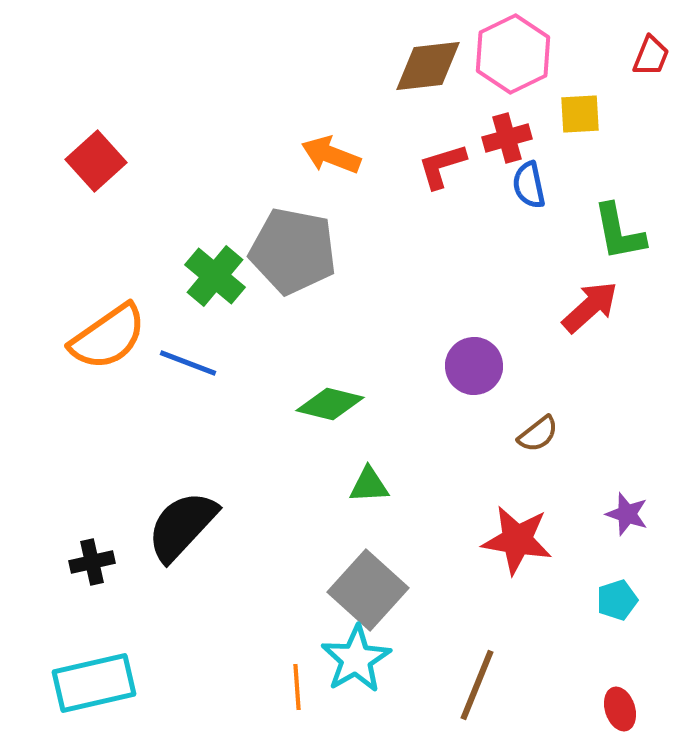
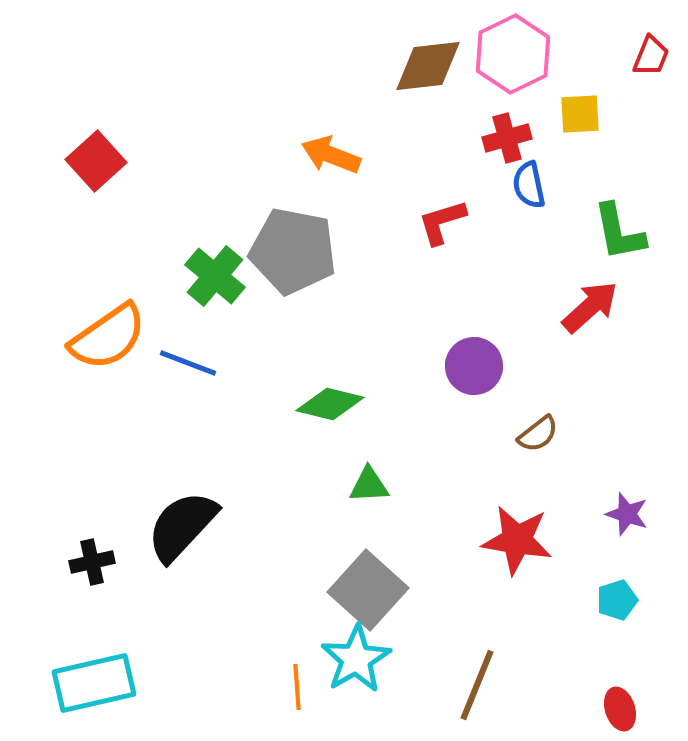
red L-shape: moved 56 px down
